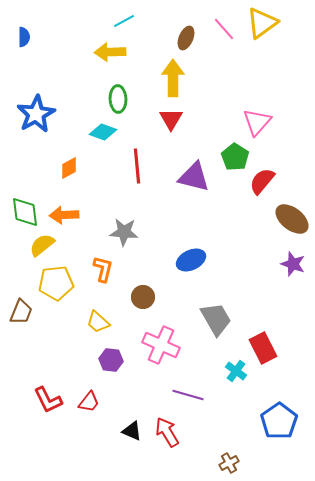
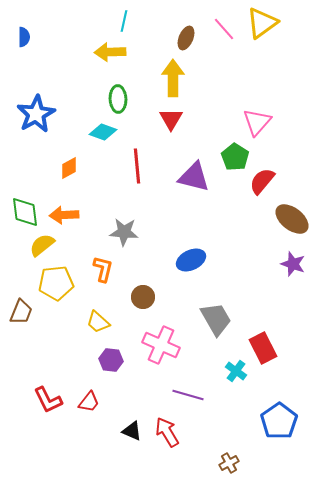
cyan line at (124, 21): rotated 50 degrees counterclockwise
